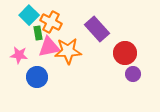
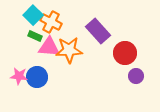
cyan square: moved 4 px right
purple rectangle: moved 1 px right, 2 px down
green rectangle: moved 3 px left, 3 px down; rotated 56 degrees counterclockwise
pink triangle: rotated 15 degrees clockwise
orange star: moved 1 px right, 1 px up
pink star: moved 21 px down
purple circle: moved 3 px right, 2 px down
